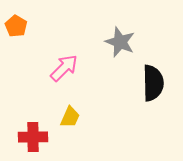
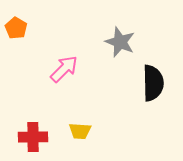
orange pentagon: moved 2 px down
pink arrow: moved 1 px down
yellow trapezoid: moved 10 px right, 14 px down; rotated 70 degrees clockwise
